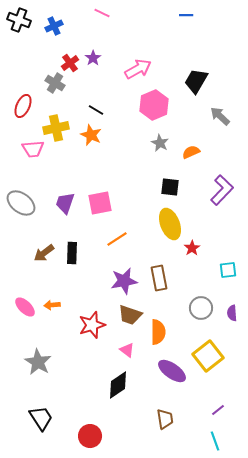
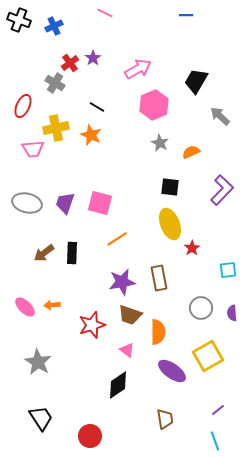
pink line at (102, 13): moved 3 px right
black line at (96, 110): moved 1 px right, 3 px up
gray ellipse at (21, 203): moved 6 px right; rotated 24 degrees counterclockwise
pink square at (100, 203): rotated 25 degrees clockwise
purple star at (124, 281): moved 2 px left, 1 px down
yellow square at (208, 356): rotated 8 degrees clockwise
